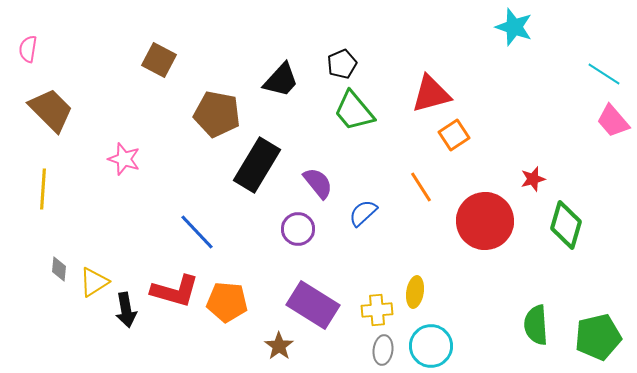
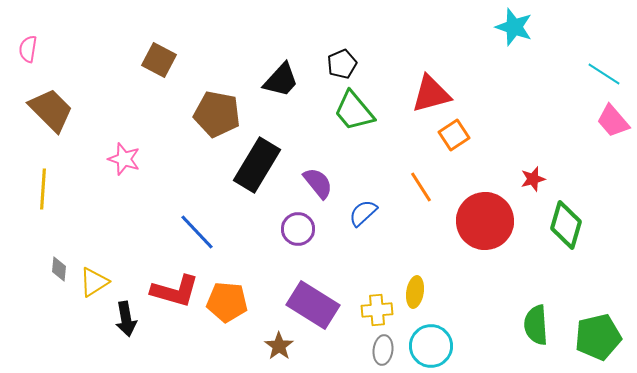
black arrow: moved 9 px down
